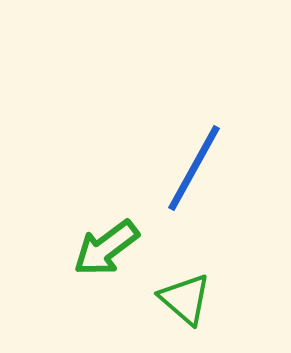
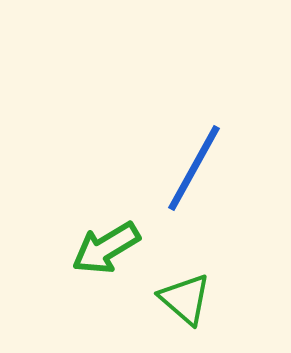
green arrow: rotated 6 degrees clockwise
